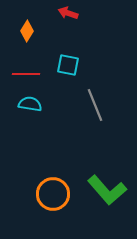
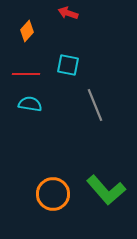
orange diamond: rotated 10 degrees clockwise
green L-shape: moved 1 px left
